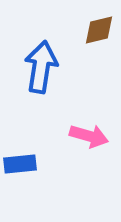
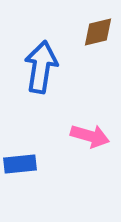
brown diamond: moved 1 px left, 2 px down
pink arrow: moved 1 px right
